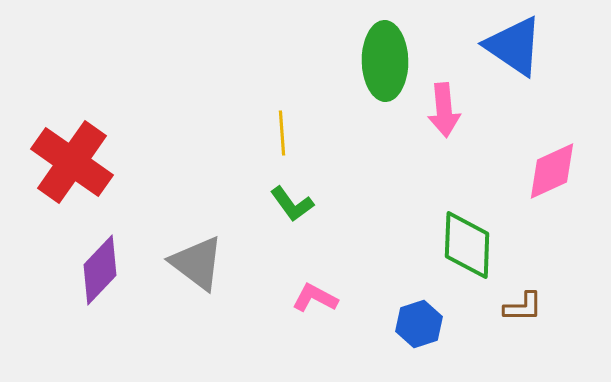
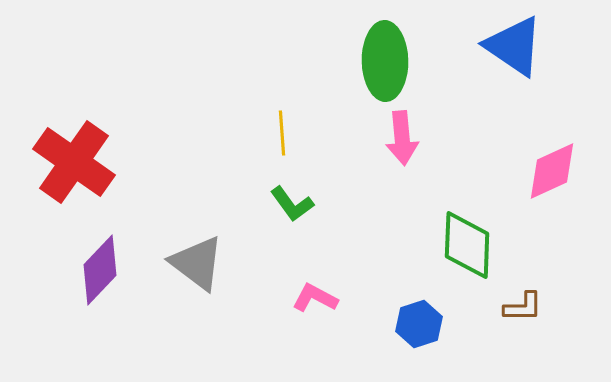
pink arrow: moved 42 px left, 28 px down
red cross: moved 2 px right
